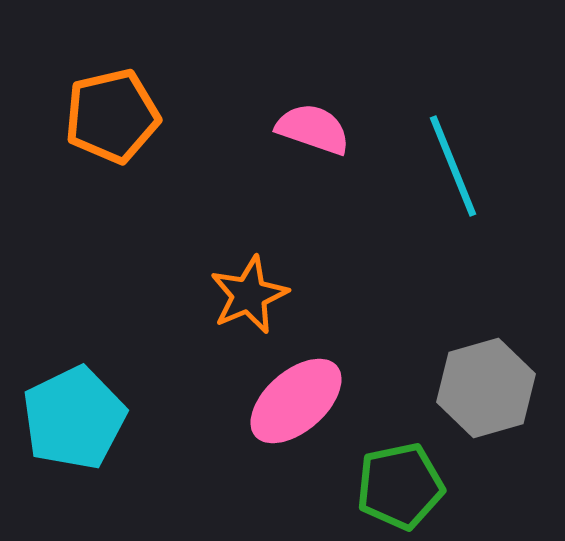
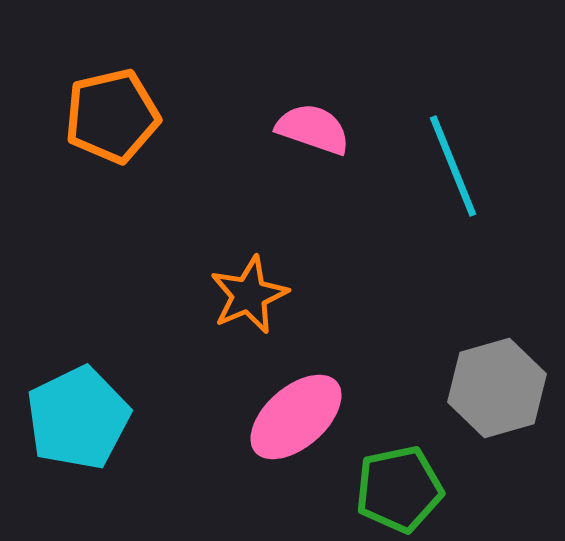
gray hexagon: moved 11 px right
pink ellipse: moved 16 px down
cyan pentagon: moved 4 px right
green pentagon: moved 1 px left, 3 px down
